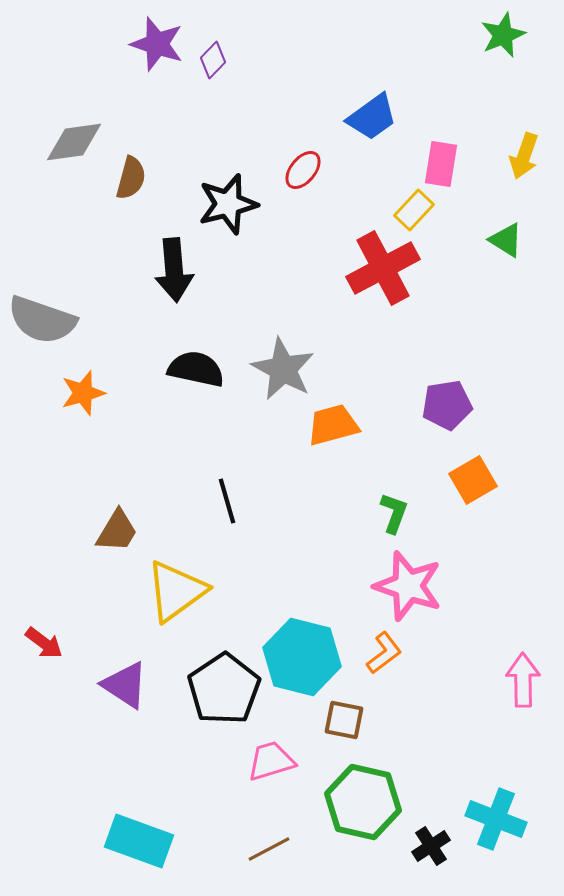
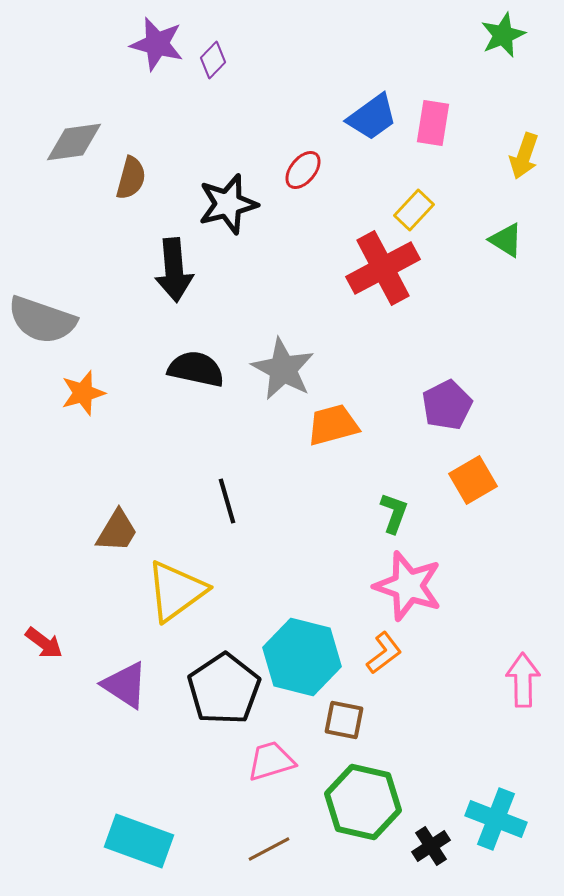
purple star: rotated 4 degrees counterclockwise
pink rectangle: moved 8 px left, 41 px up
purple pentagon: rotated 18 degrees counterclockwise
